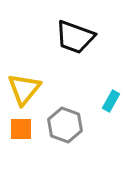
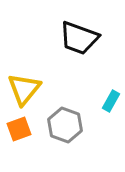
black trapezoid: moved 4 px right, 1 px down
orange square: moved 2 px left; rotated 20 degrees counterclockwise
